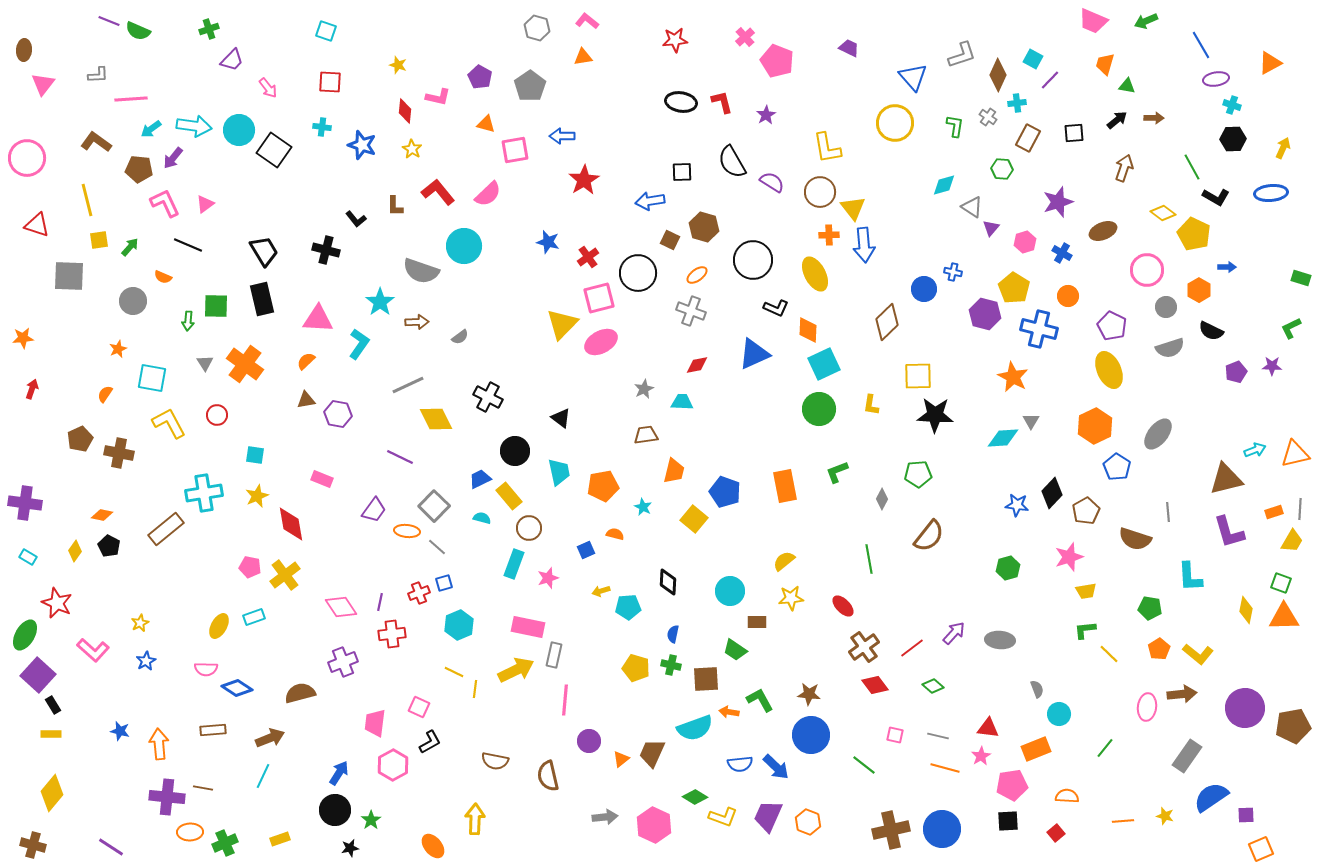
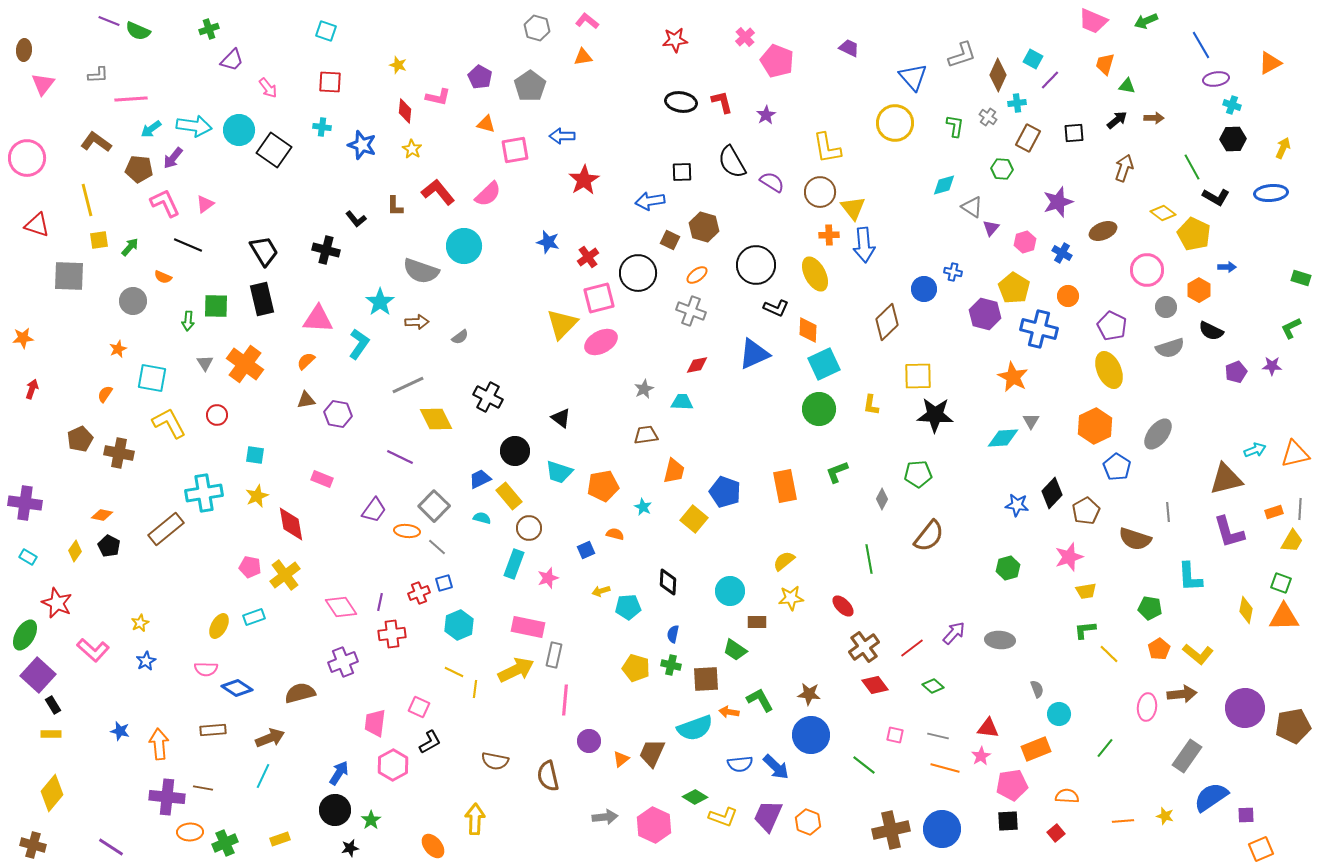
black circle at (753, 260): moved 3 px right, 5 px down
cyan trapezoid at (559, 472): rotated 120 degrees clockwise
